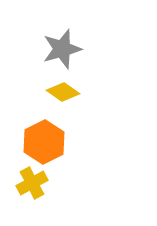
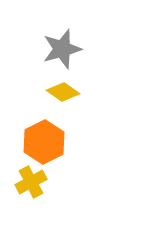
yellow cross: moved 1 px left, 1 px up
